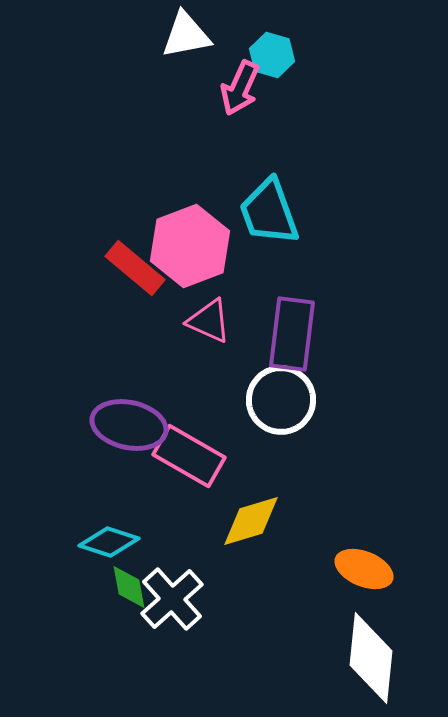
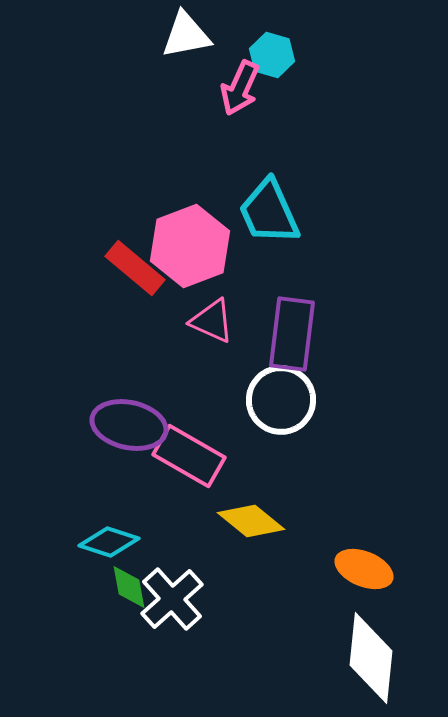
cyan trapezoid: rotated 4 degrees counterclockwise
pink triangle: moved 3 px right
yellow diamond: rotated 56 degrees clockwise
